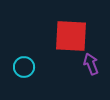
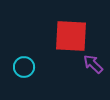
purple arrow: moved 2 px right; rotated 25 degrees counterclockwise
